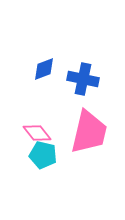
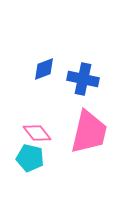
cyan pentagon: moved 13 px left, 3 px down
